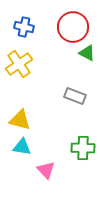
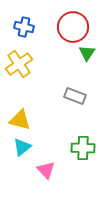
green triangle: rotated 36 degrees clockwise
cyan triangle: rotated 48 degrees counterclockwise
